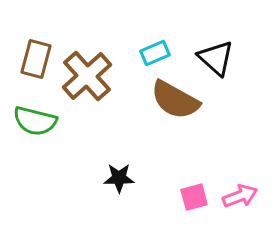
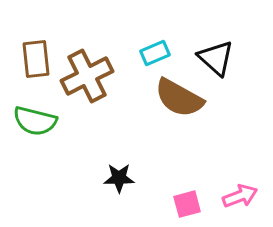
brown rectangle: rotated 21 degrees counterclockwise
brown cross: rotated 15 degrees clockwise
brown semicircle: moved 4 px right, 2 px up
pink square: moved 7 px left, 7 px down
